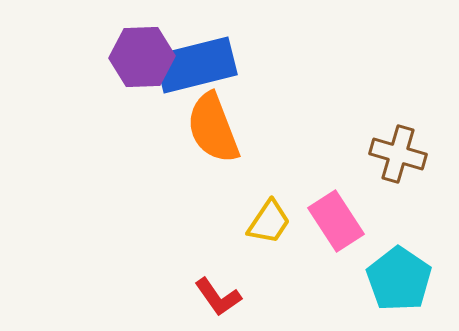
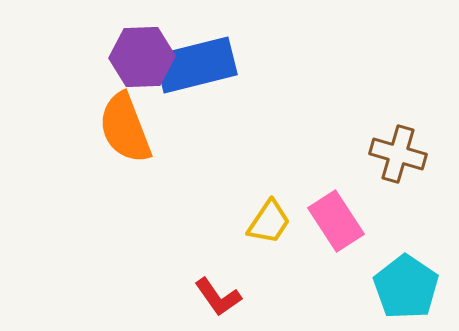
orange semicircle: moved 88 px left
cyan pentagon: moved 7 px right, 8 px down
